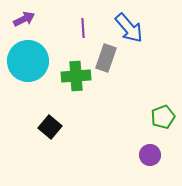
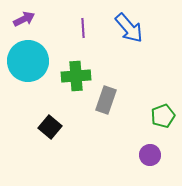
gray rectangle: moved 42 px down
green pentagon: moved 1 px up
